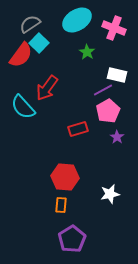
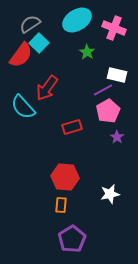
red rectangle: moved 6 px left, 2 px up
